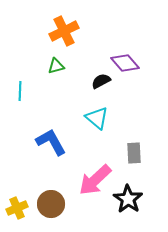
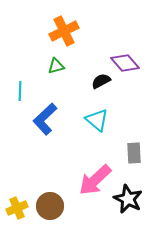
cyan triangle: moved 2 px down
blue L-shape: moved 6 px left, 23 px up; rotated 104 degrees counterclockwise
black star: rotated 8 degrees counterclockwise
brown circle: moved 1 px left, 2 px down
